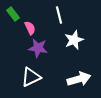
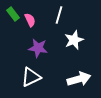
white line: rotated 30 degrees clockwise
pink semicircle: moved 8 px up
